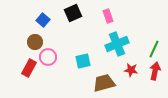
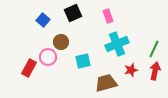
brown circle: moved 26 px right
red star: rotated 24 degrees counterclockwise
brown trapezoid: moved 2 px right
